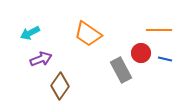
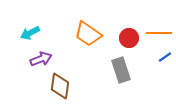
orange line: moved 3 px down
red circle: moved 12 px left, 15 px up
blue line: moved 2 px up; rotated 48 degrees counterclockwise
gray rectangle: rotated 10 degrees clockwise
brown diamond: rotated 28 degrees counterclockwise
